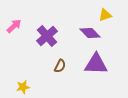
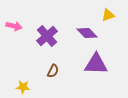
yellow triangle: moved 3 px right
pink arrow: rotated 56 degrees clockwise
purple diamond: moved 3 px left
brown semicircle: moved 7 px left, 5 px down
yellow star: rotated 16 degrees clockwise
